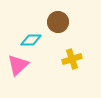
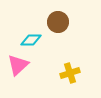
yellow cross: moved 2 px left, 14 px down
